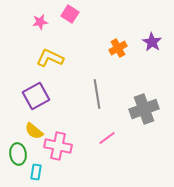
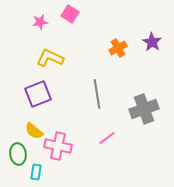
purple square: moved 2 px right, 2 px up; rotated 8 degrees clockwise
